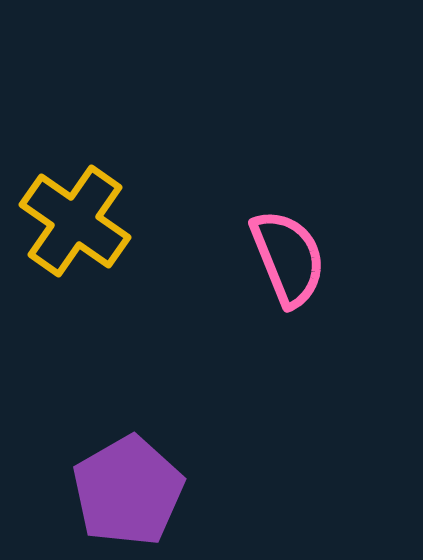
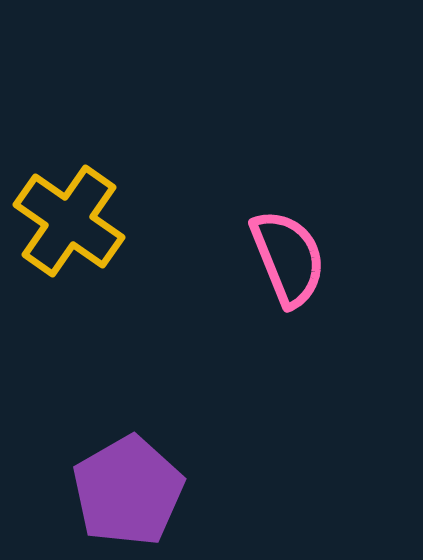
yellow cross: moved 6 px left
